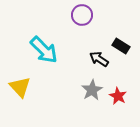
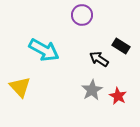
cyan arrow: rotated 16 degrees counterclockwise
